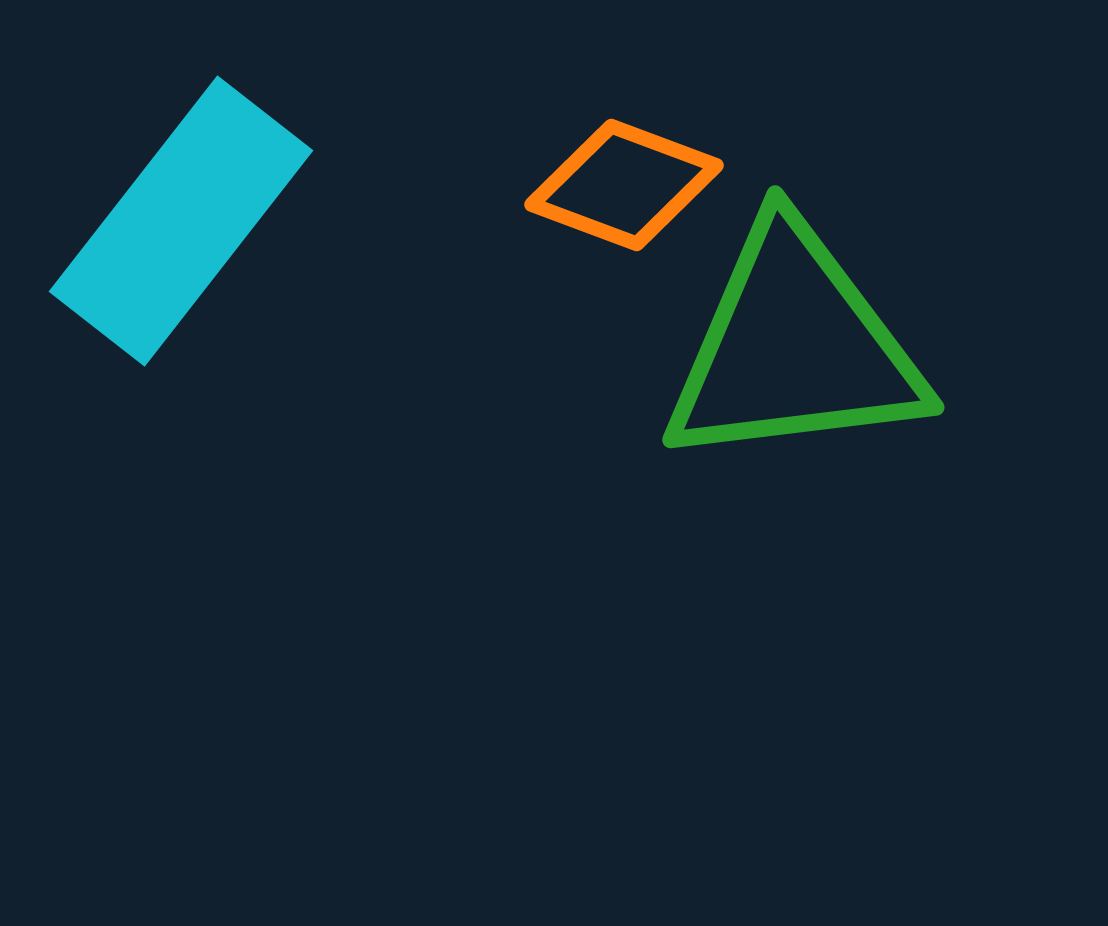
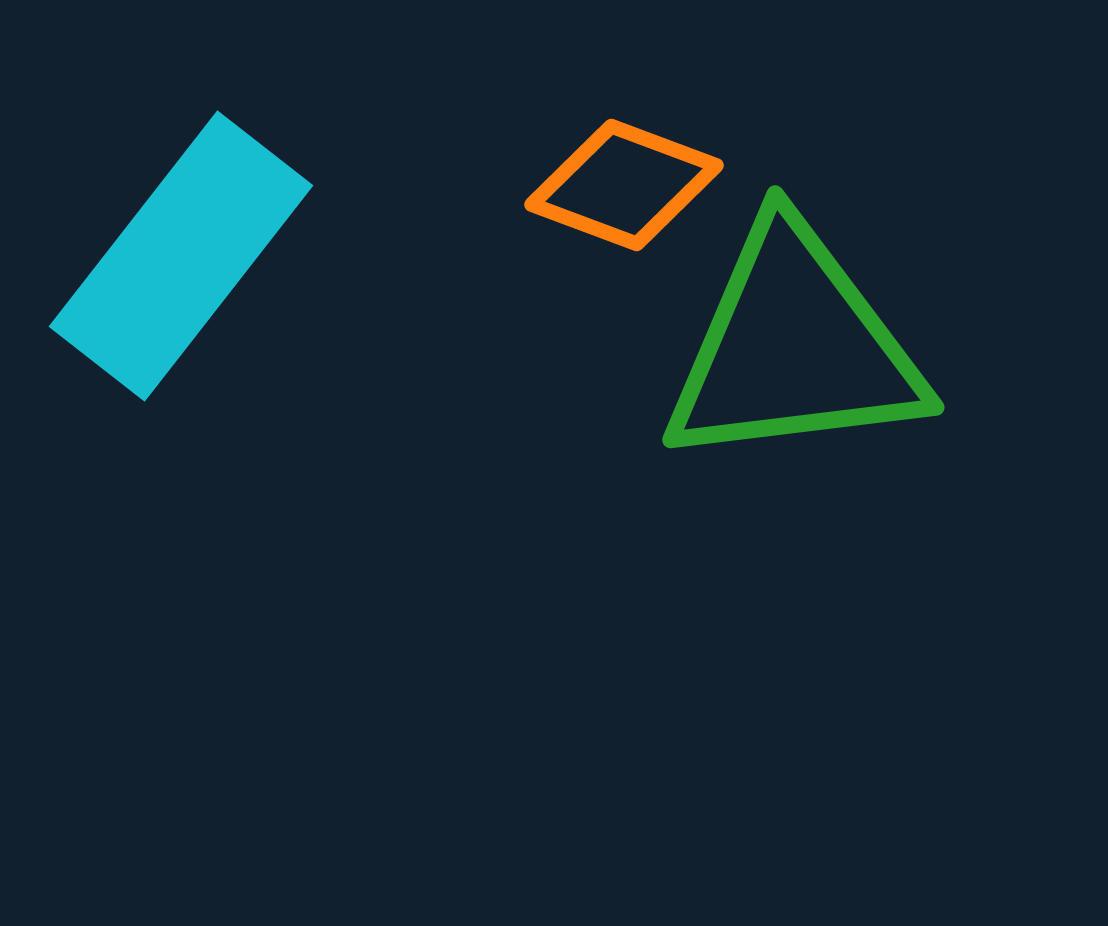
cyan rectangle: moved 35 px down
